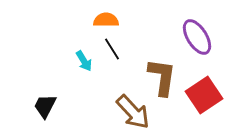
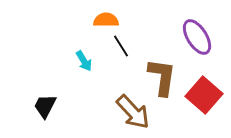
black line: moved 9 px right, 3 px up
red square: rotated 15 degrees counterclockwise
